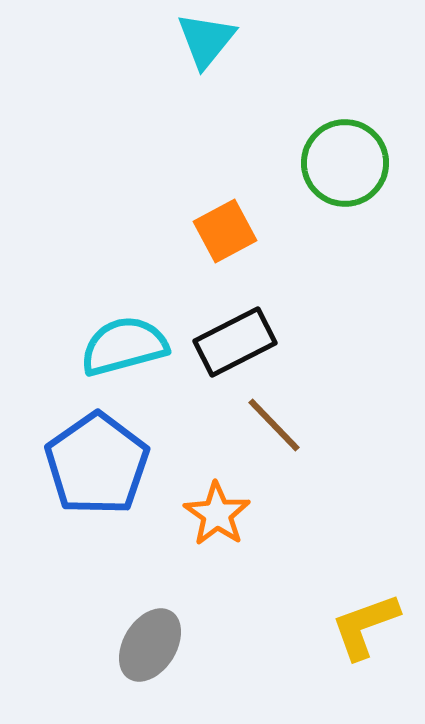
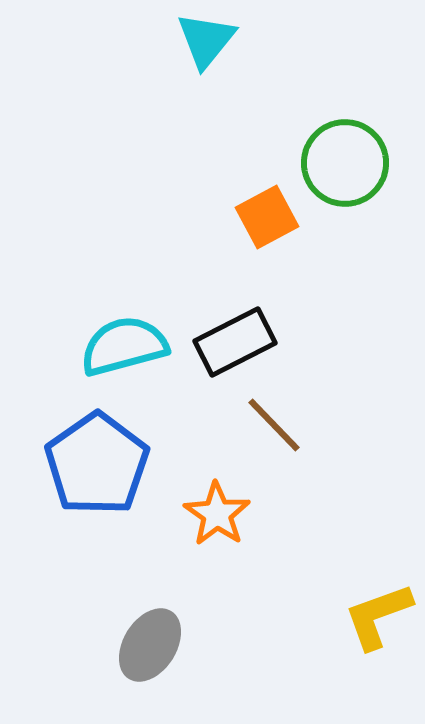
orange square: moved 42 px right, 14 px up
yellow L-shape: moved 13 px right, 10 px up
